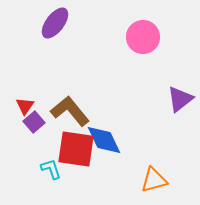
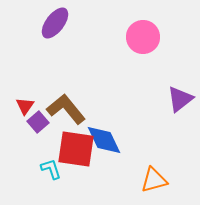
brown L-shape: moved 4 px left, 2 px up
purple square: moved 4 px right
